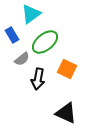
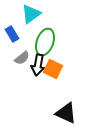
blue rectangle: moved 1 px up
green ellipse: rotated 32 degrees counterclockwise
gray semicircle: moved 1 px up
orange square: moved 14 px left
black arrow: moved 14 px up
